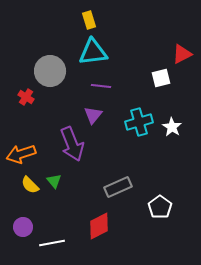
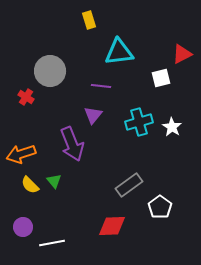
cyan triangle: moved 26 px right
gray rectangle: moved 11 px right, 2 px up; rotated 12 degrees counterclockwise
red diamond: moved 13 px right; rotated 24 degrees clockwise
